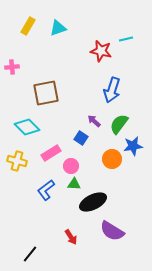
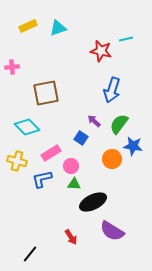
yellow rectangle: rotated 36 degrees clockwise
blue star: rotated 18 degrees clockwise
blue L-shape: moved 4 px left, 11 px up; rotated 25 degrees clockwise
